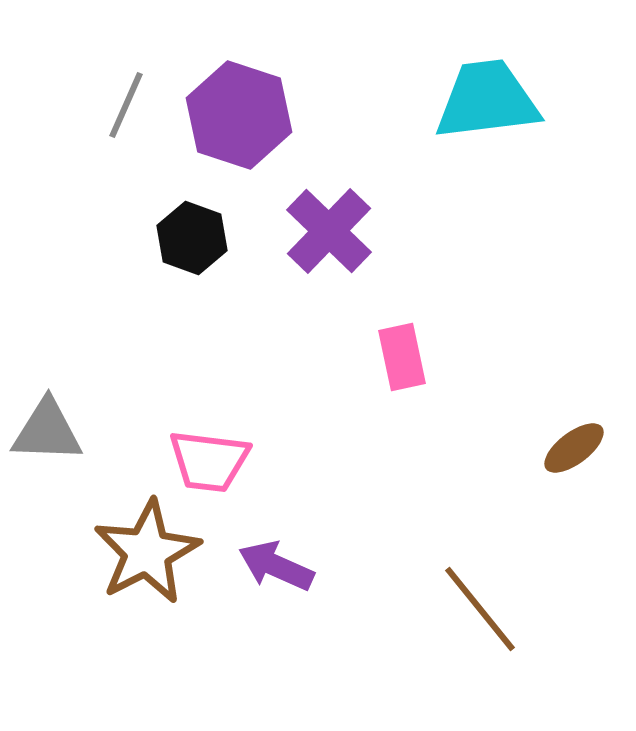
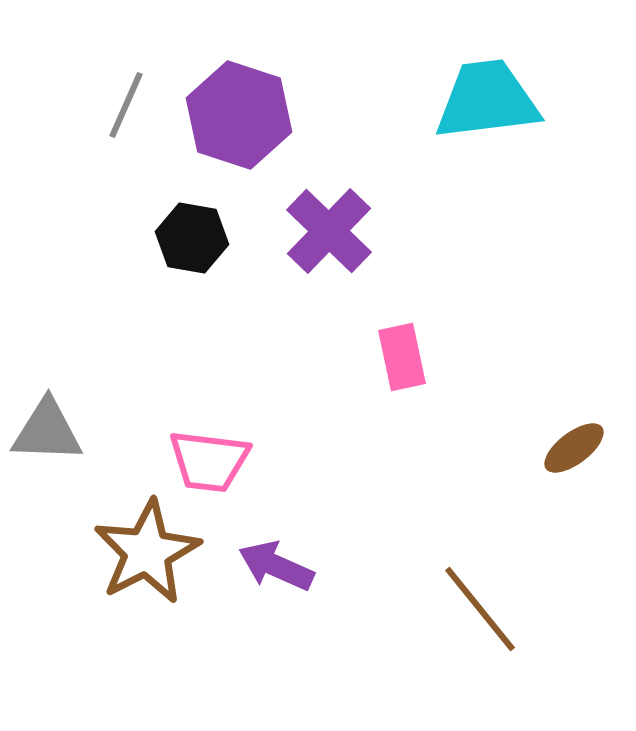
black hexagon: rotated 10 degrees counterclockwise
